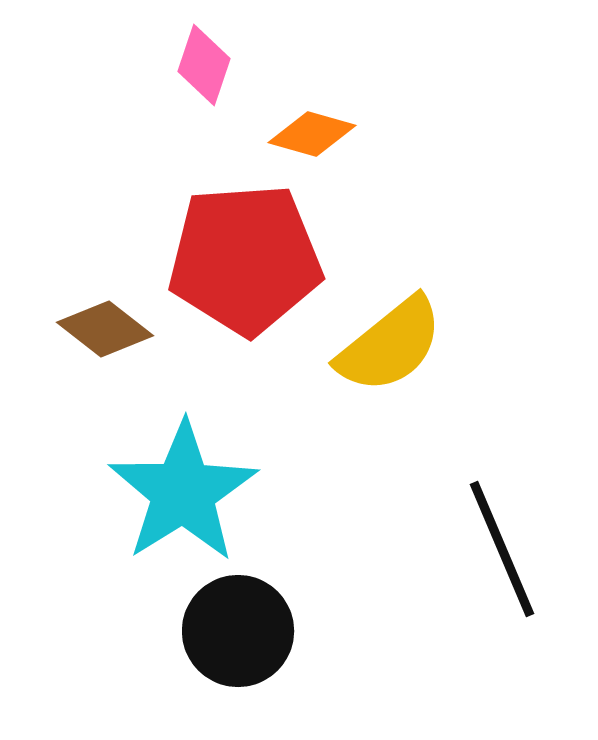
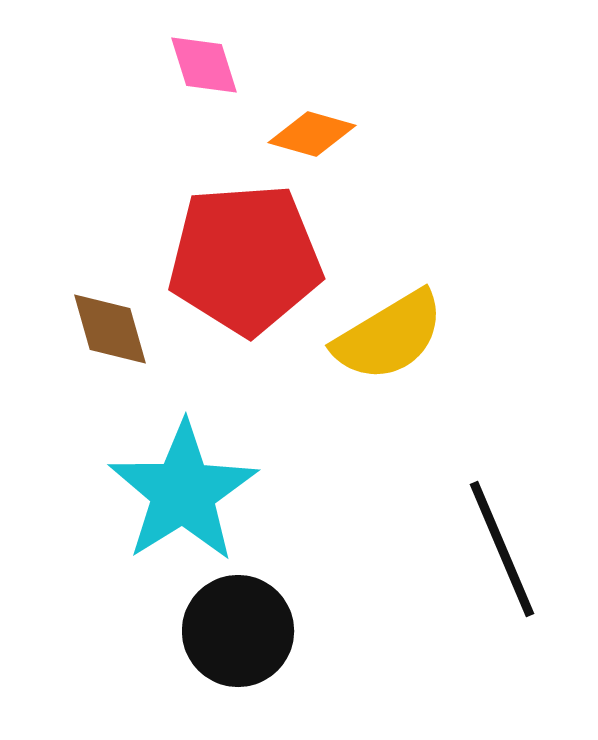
pink diamond: rotated 36 degrees counterclockwise
brown diamond: moved 5 px right; rotated 36 degrees clockwise
yellow semicircle: moved 1 px left, 9 px up; rotated 8 degrees clockwise
